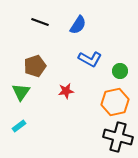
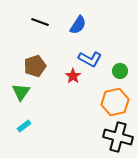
red star: moved 7 px right, 15 px up; rotated 28 degrees counterclockwise
cyan rectangle: moved 5 px right
